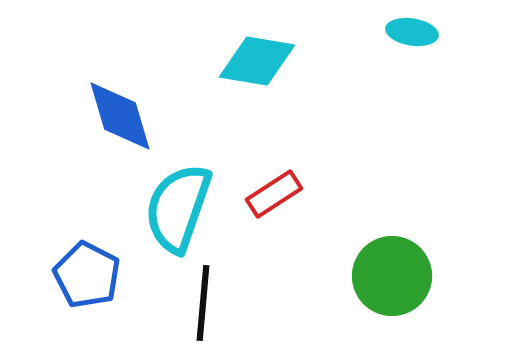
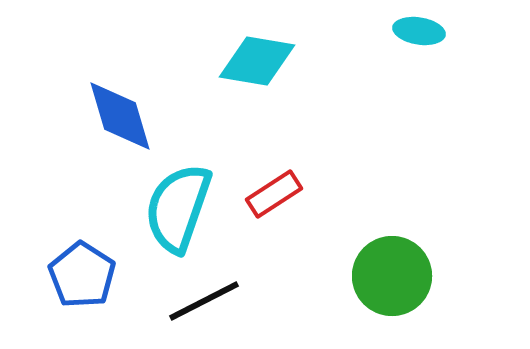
cyan ellipse: moved 7 px right, 1 px up
blue pentagon: moved 5 px left; rotated 6 degrees clockwise
black line: moved 1 px right, 2 px up; rotated 58 degrees clockwise
